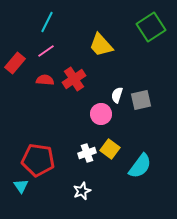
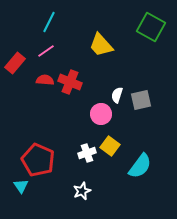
cyan line: moved 2 px right
green square: rotated 28 degrees counterclockwise
red cross: moved 4 px left, 3 px down; rotated 35 degrees counterclockwise
yellow square: moved 3 px up
red pentagon: rotated 16 degrees clockwise
